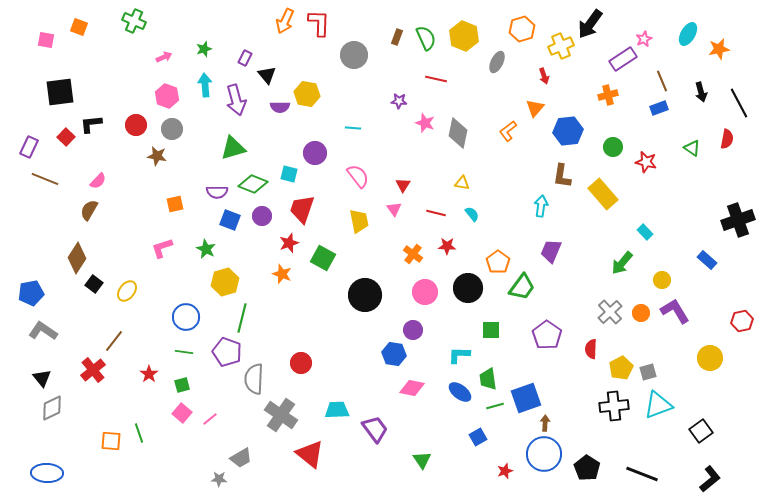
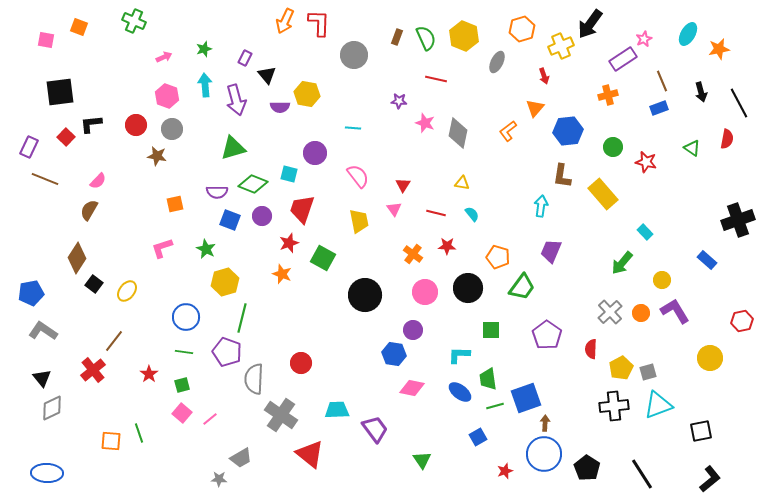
orange pentagon at (498, 262): moved 5 px up; rotated 20 degrees counterclockwise
black square at (701, 431): rotated 25 degrees clockwise
black line at (642, 474): rotated 36 degrees clockwise
